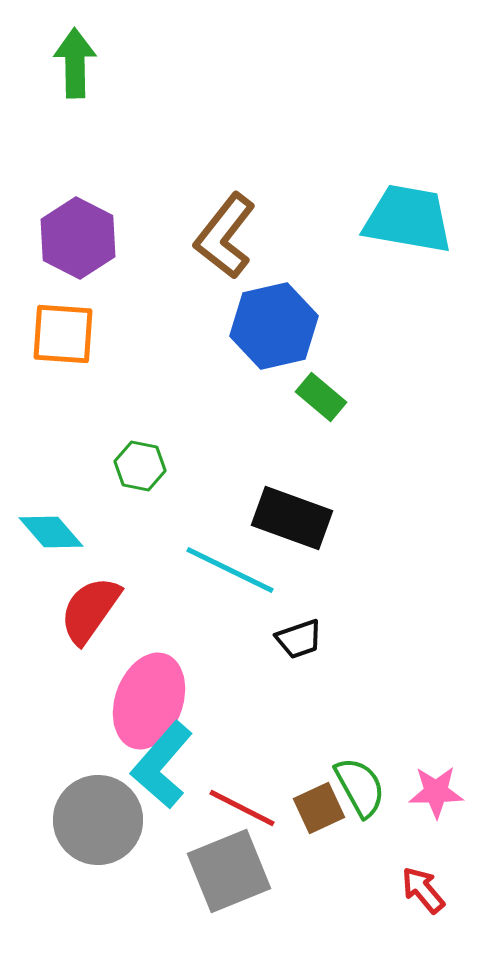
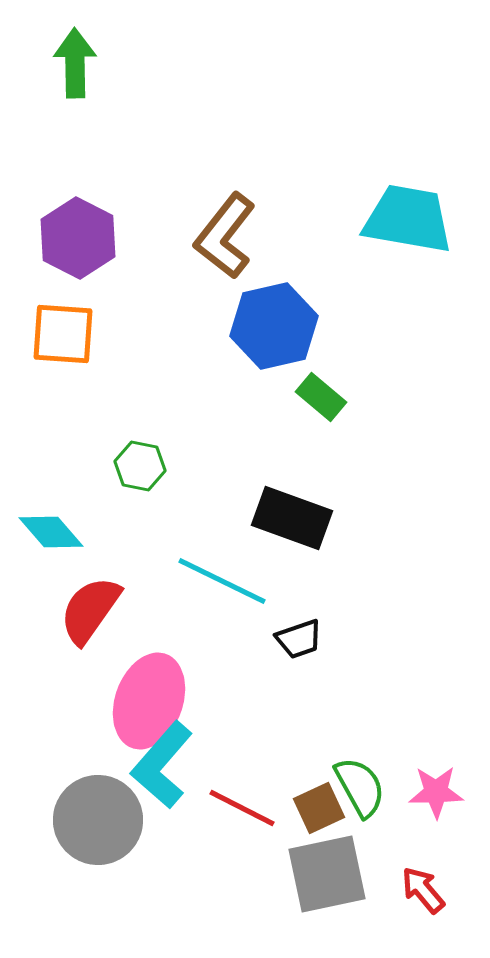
cyan line: moved 8 px left, 11 px down
gray square: moved 98 px right, 3 px down; rotated 10 degrees clockwise
